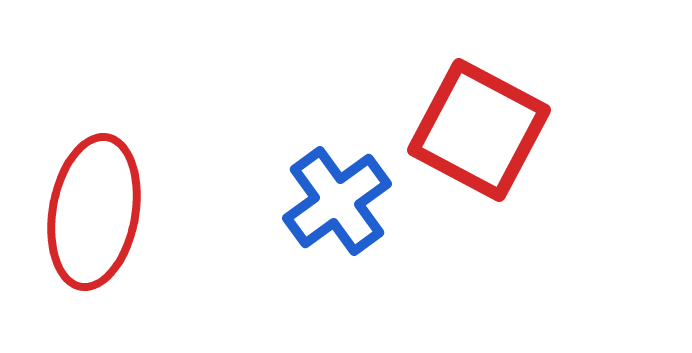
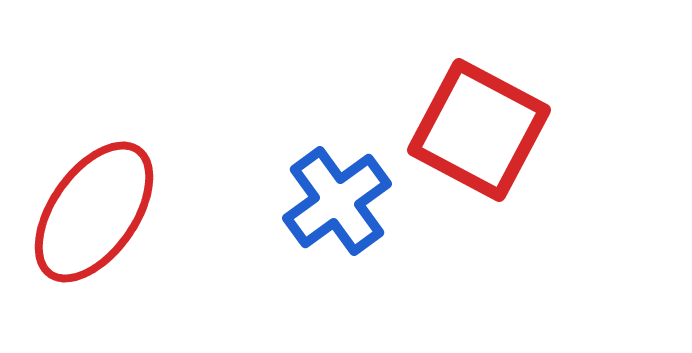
red ellipse: rotated 25 degrees clockwise
